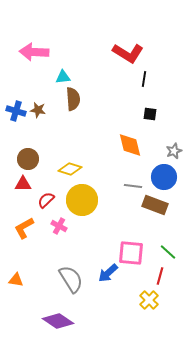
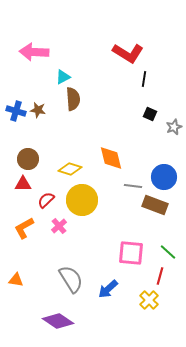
cyan triangle: rotated 21 degrees counterclockwise
black square: rotated 16 degrees clockwise
orange diamond: moved 19 px left, 13 px down
gray star: moved 24 px up
pink cross: rotated 21 degrees clockwise
blue arrow: moved 16 px down
